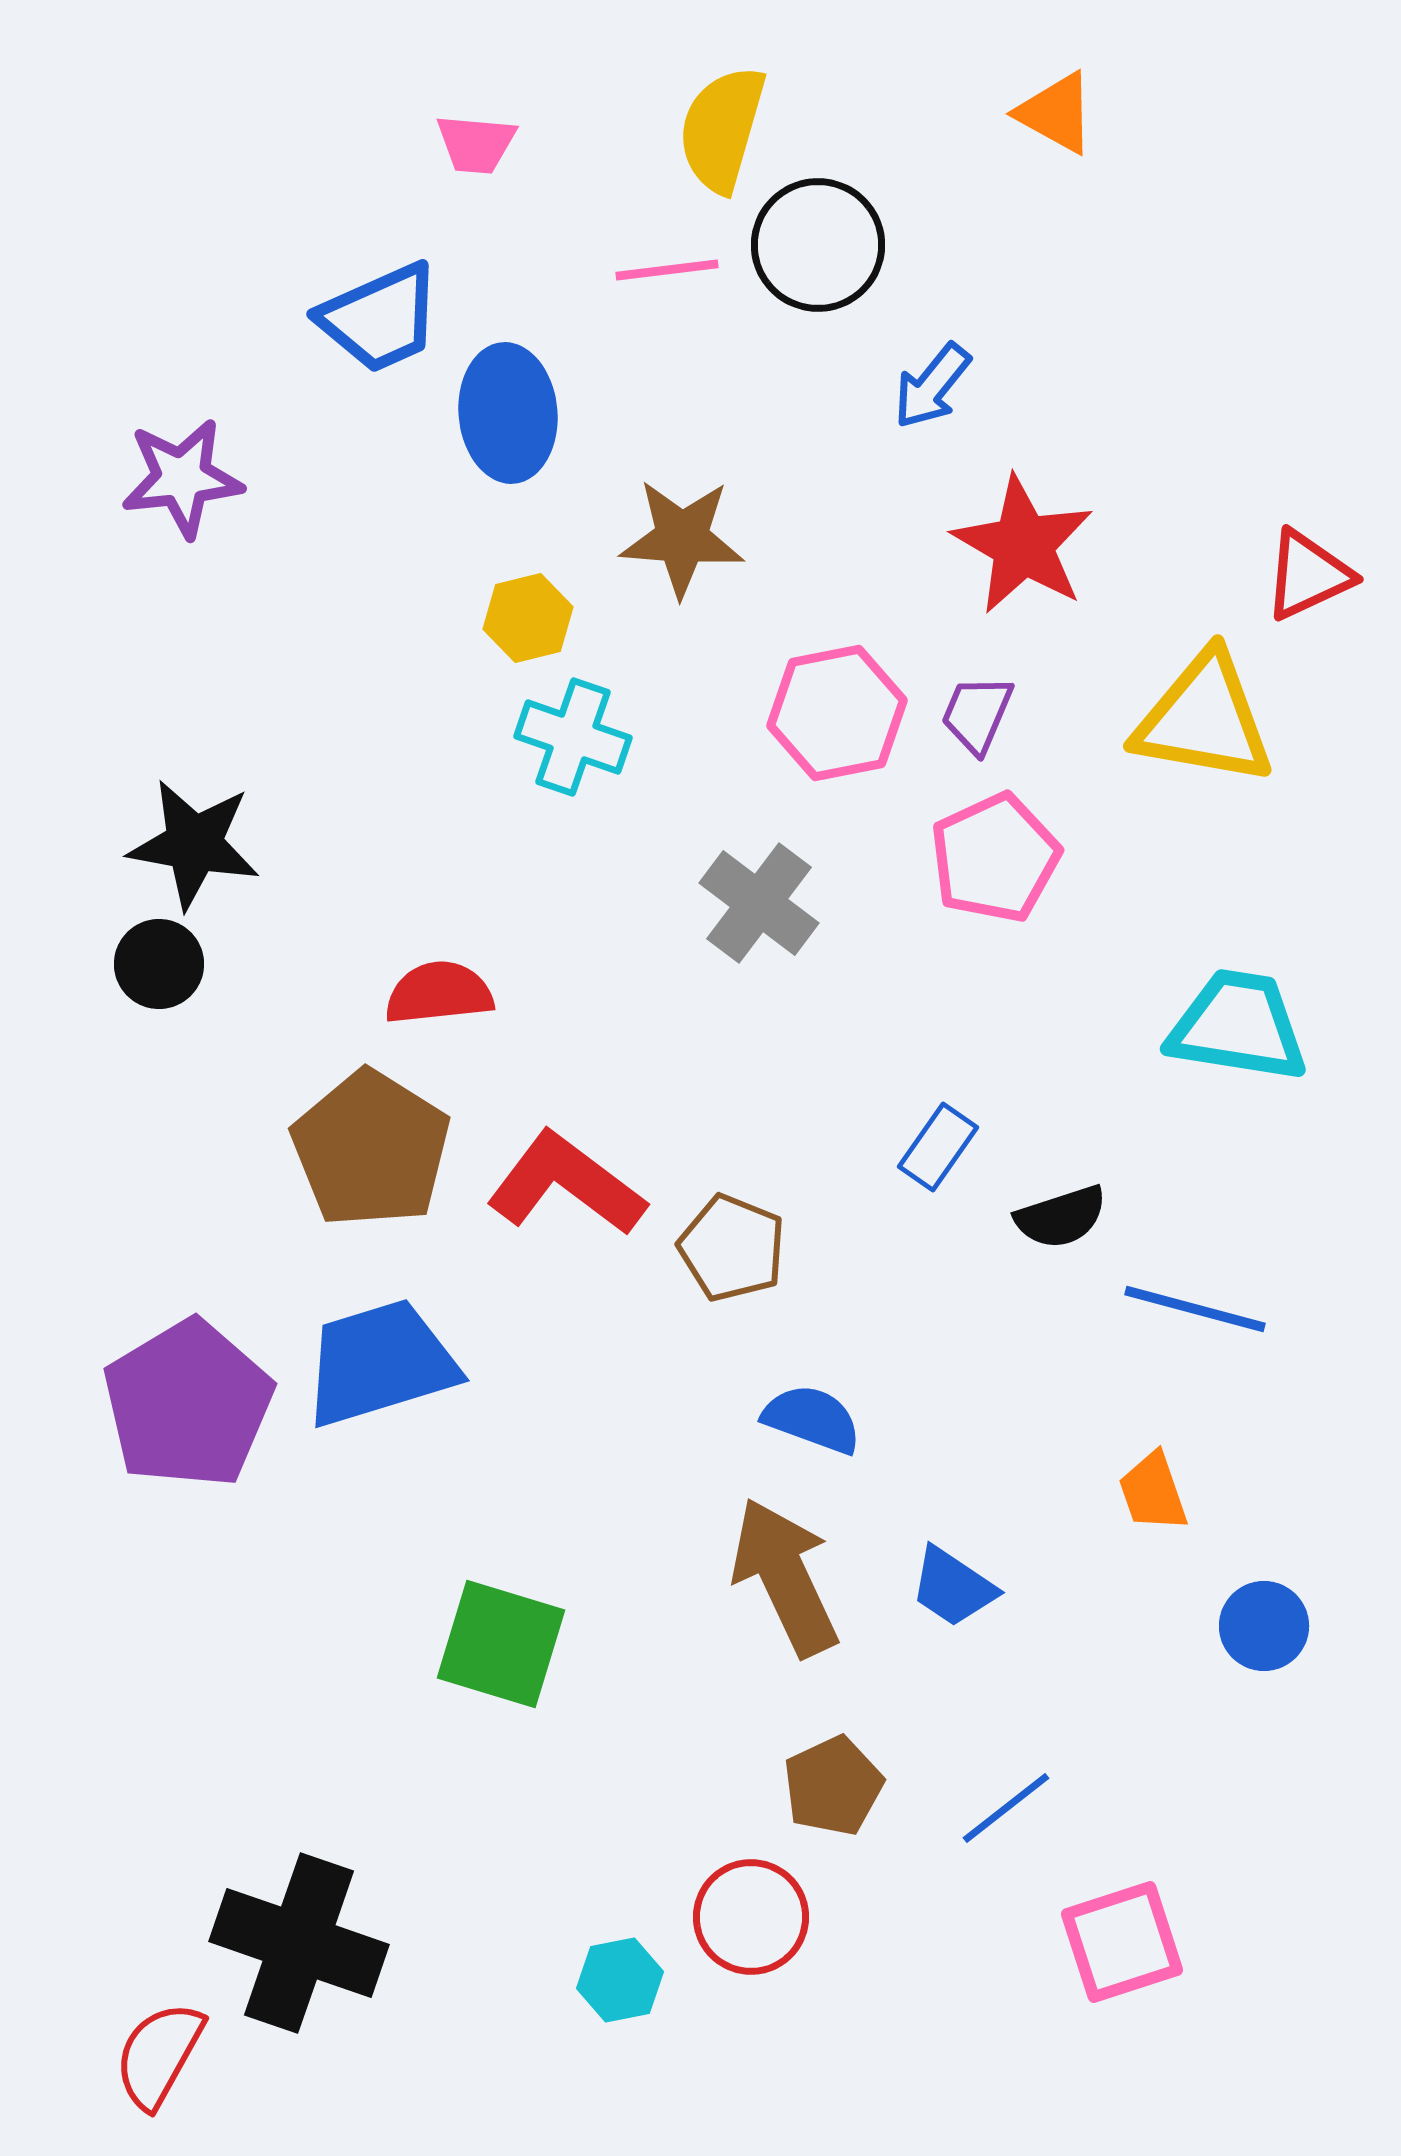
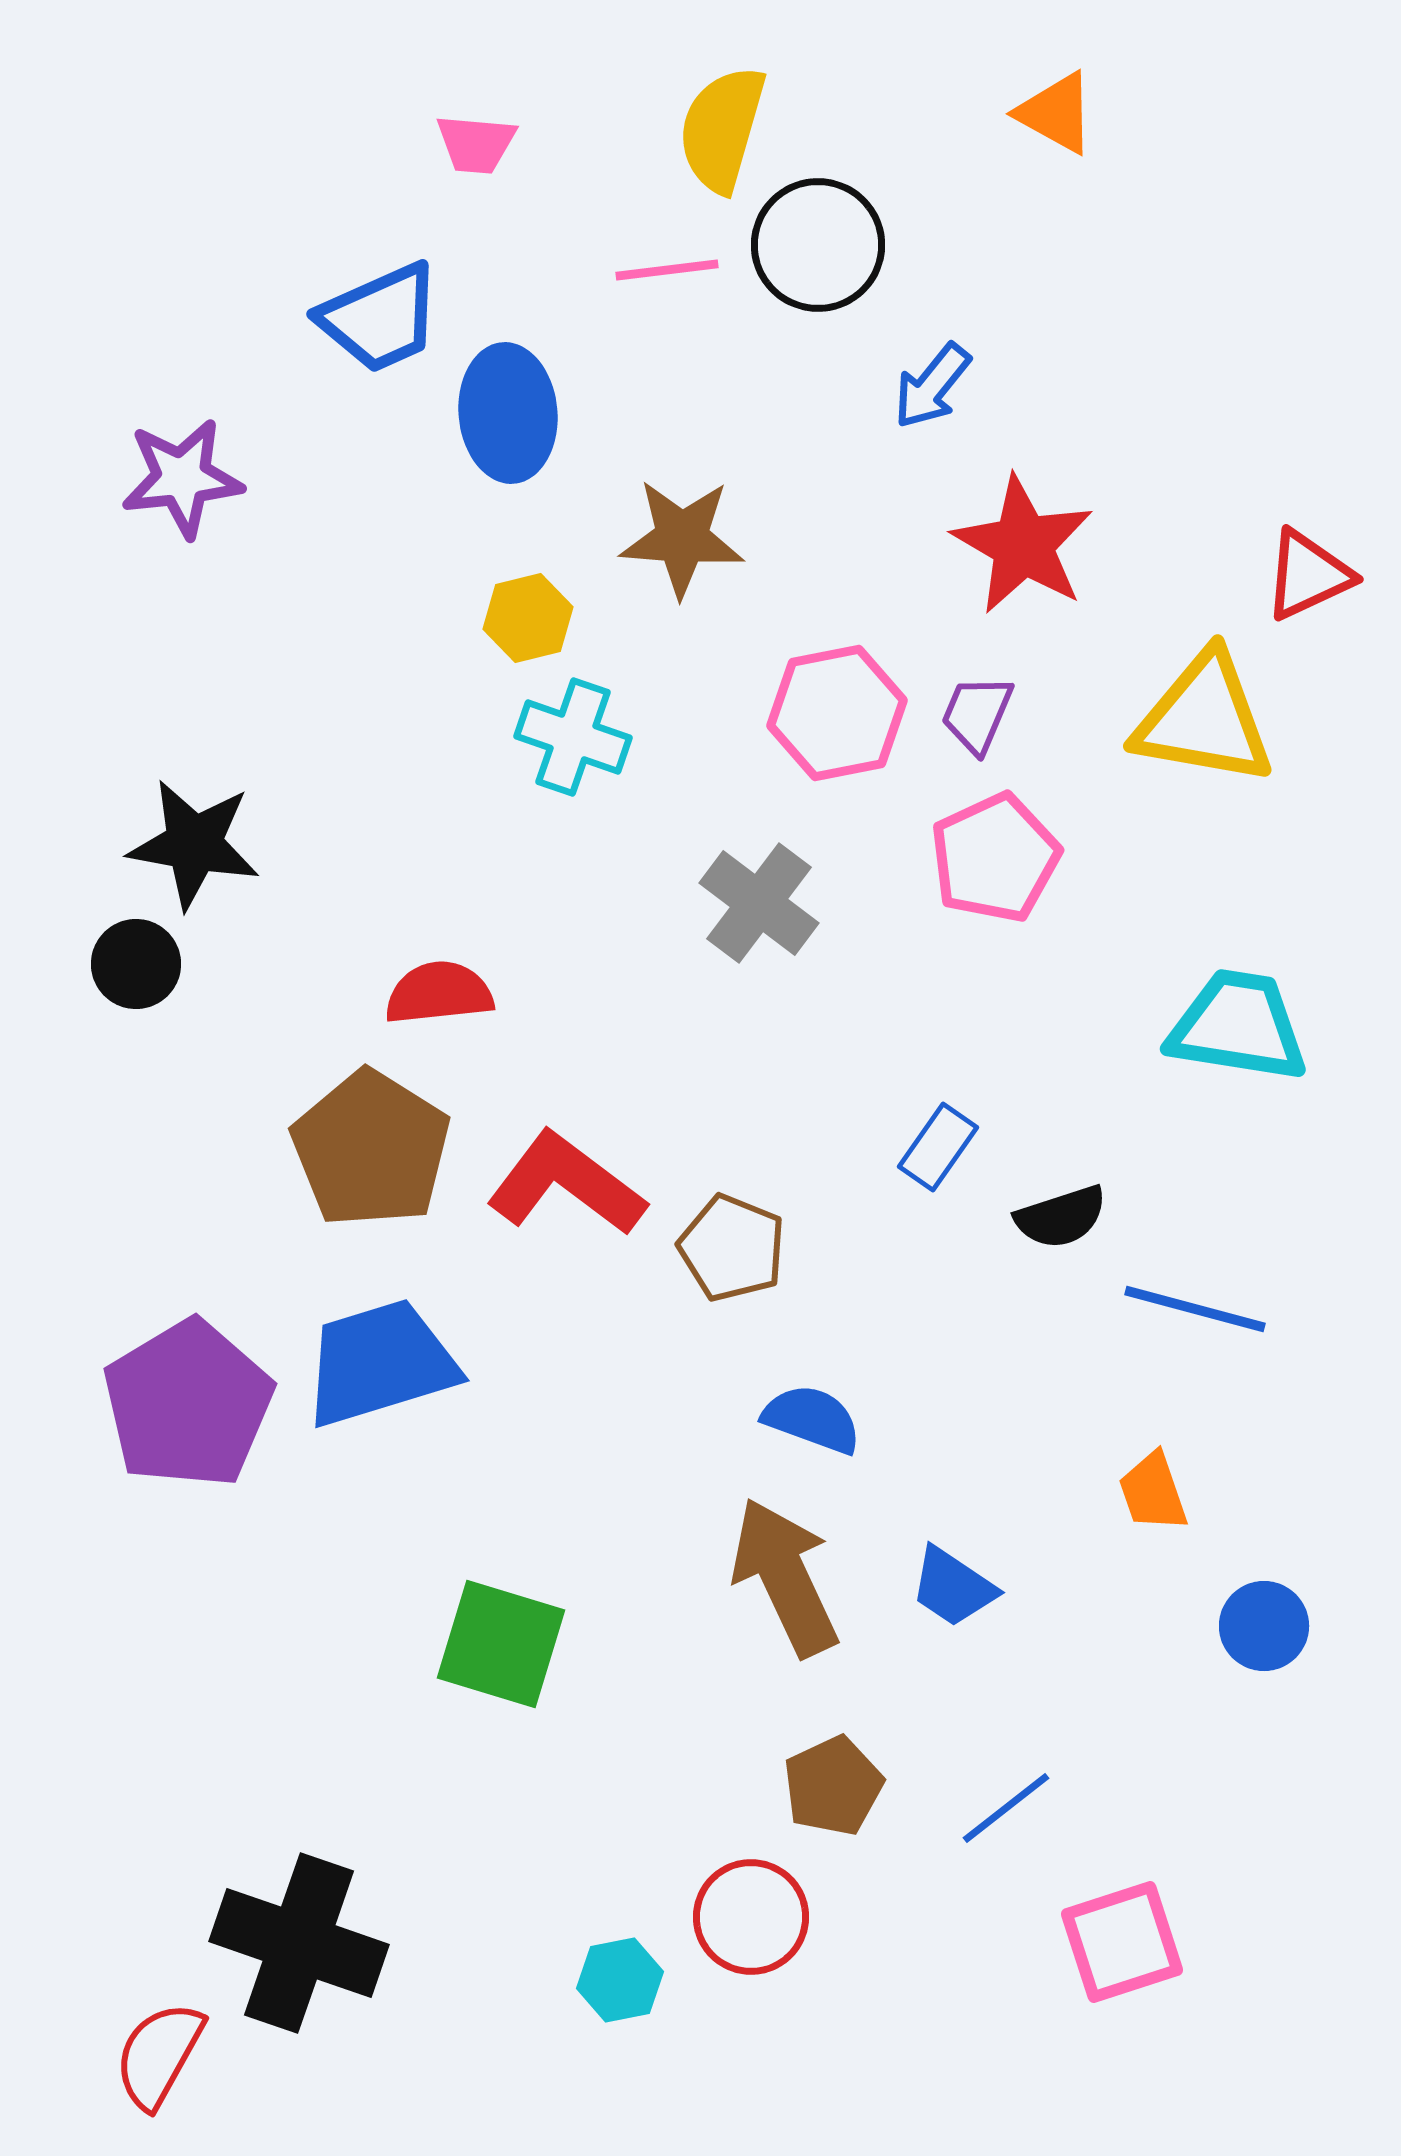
black circle at (159, 964): moved 23 px left
